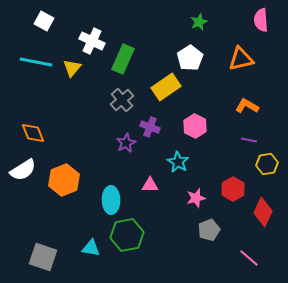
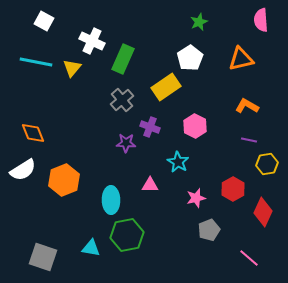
purple star: rotated 30 degrees clockwise
